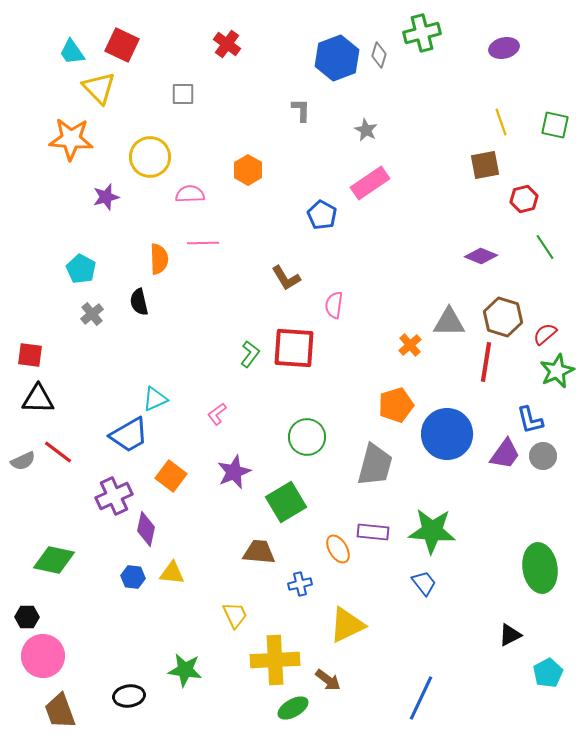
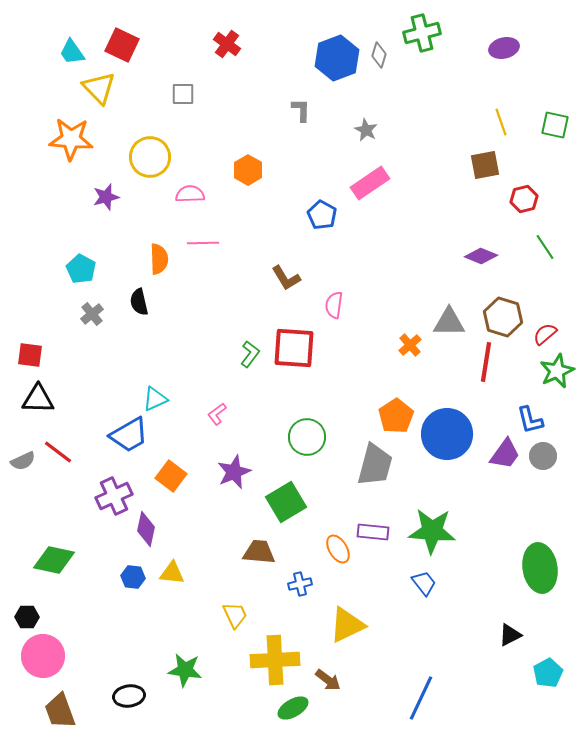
orange pentagon at (396, 405): moved 11 px down; rotated 16 degrees counterclockwise
